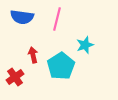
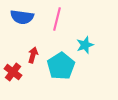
red arrow: rotated 28 degrees clockwise
red cross: moved 2 px left, 5 px up; rotated 18 degrees counterclockwise
